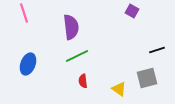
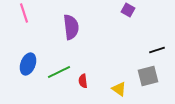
purple square: moved 4 px left, 1 px up
green line: moved 18 px left, 16 px down
gray square: moved 1 px right, 2 px up
